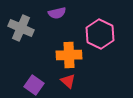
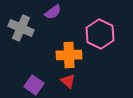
purple semicircle: moved 4 px left, 1 px up; rotated 24 degrees counterclockwise
